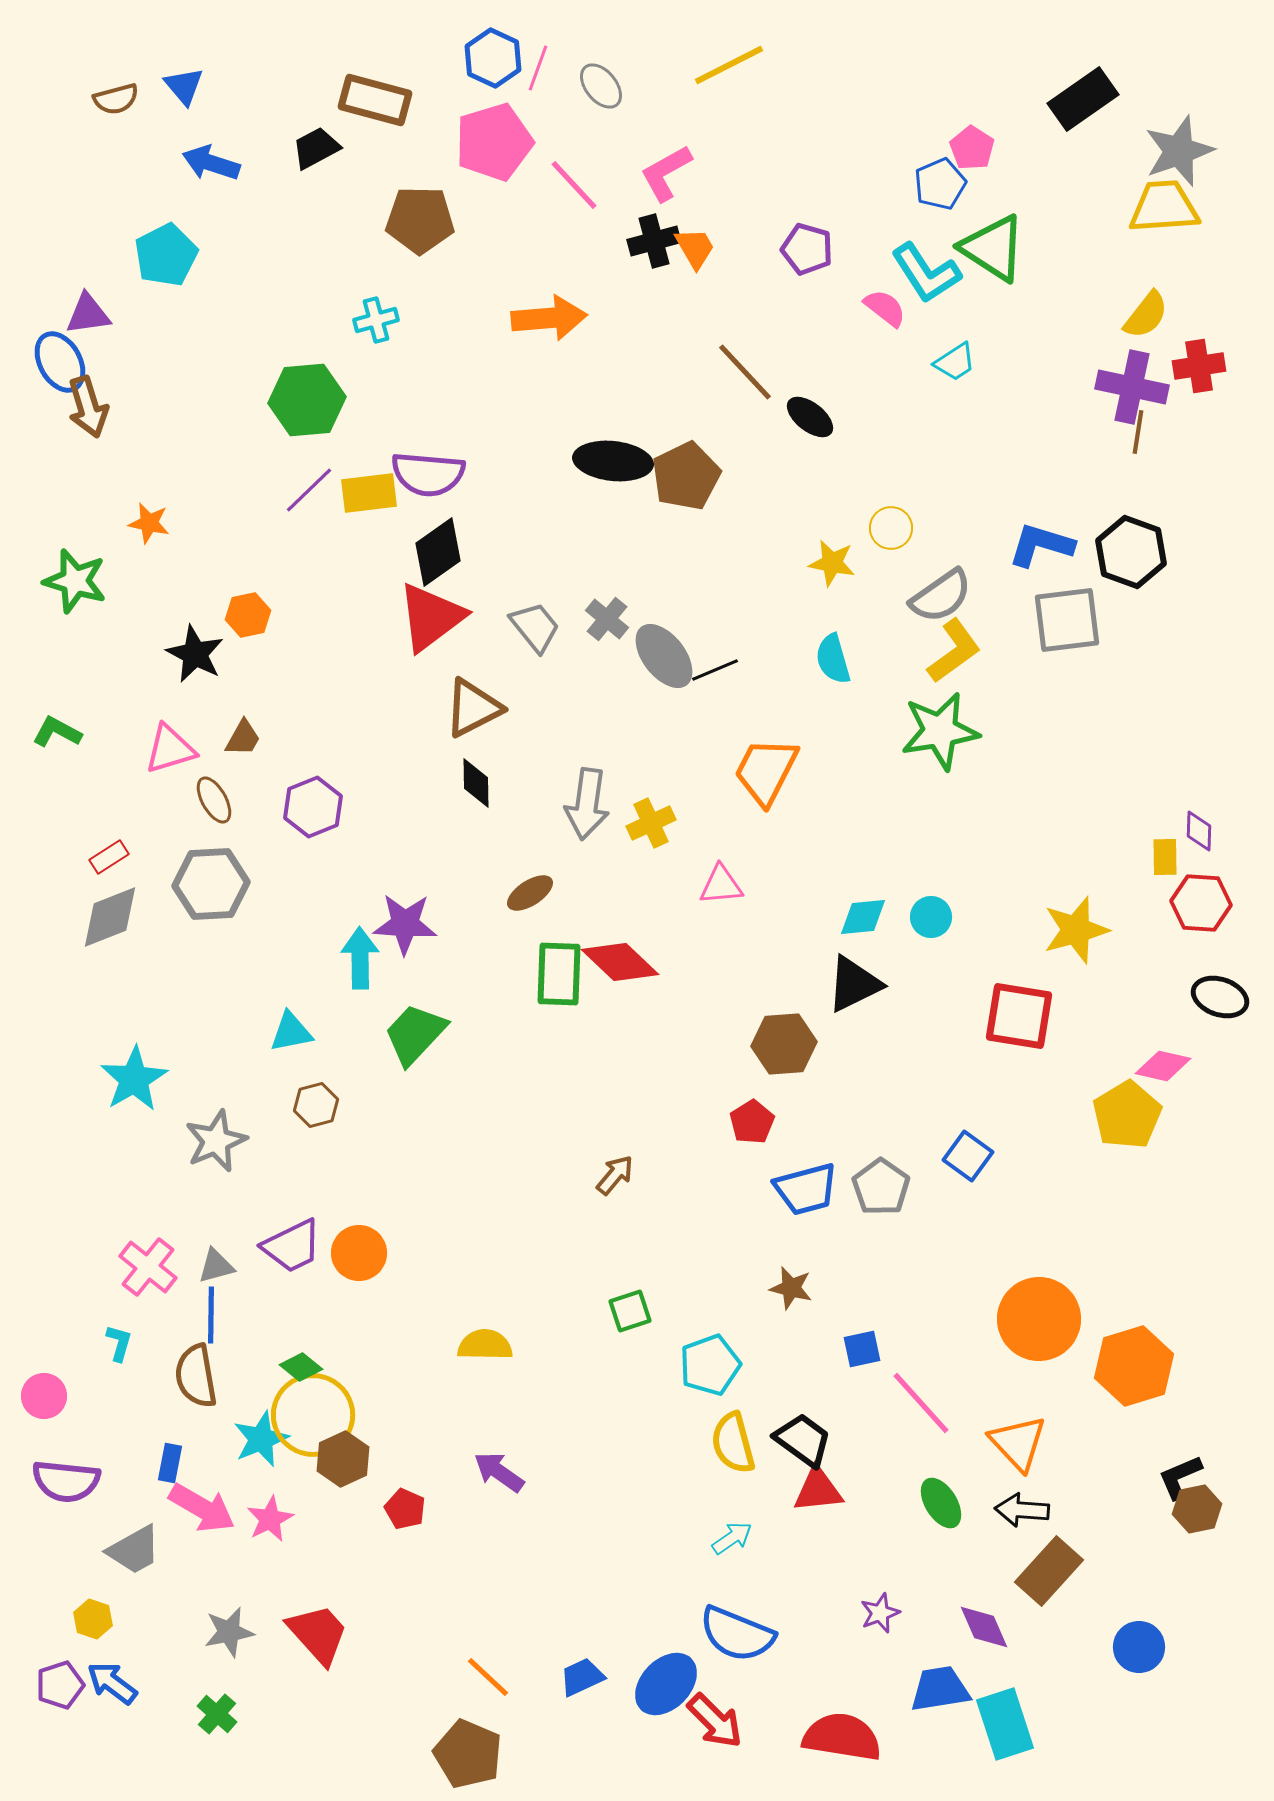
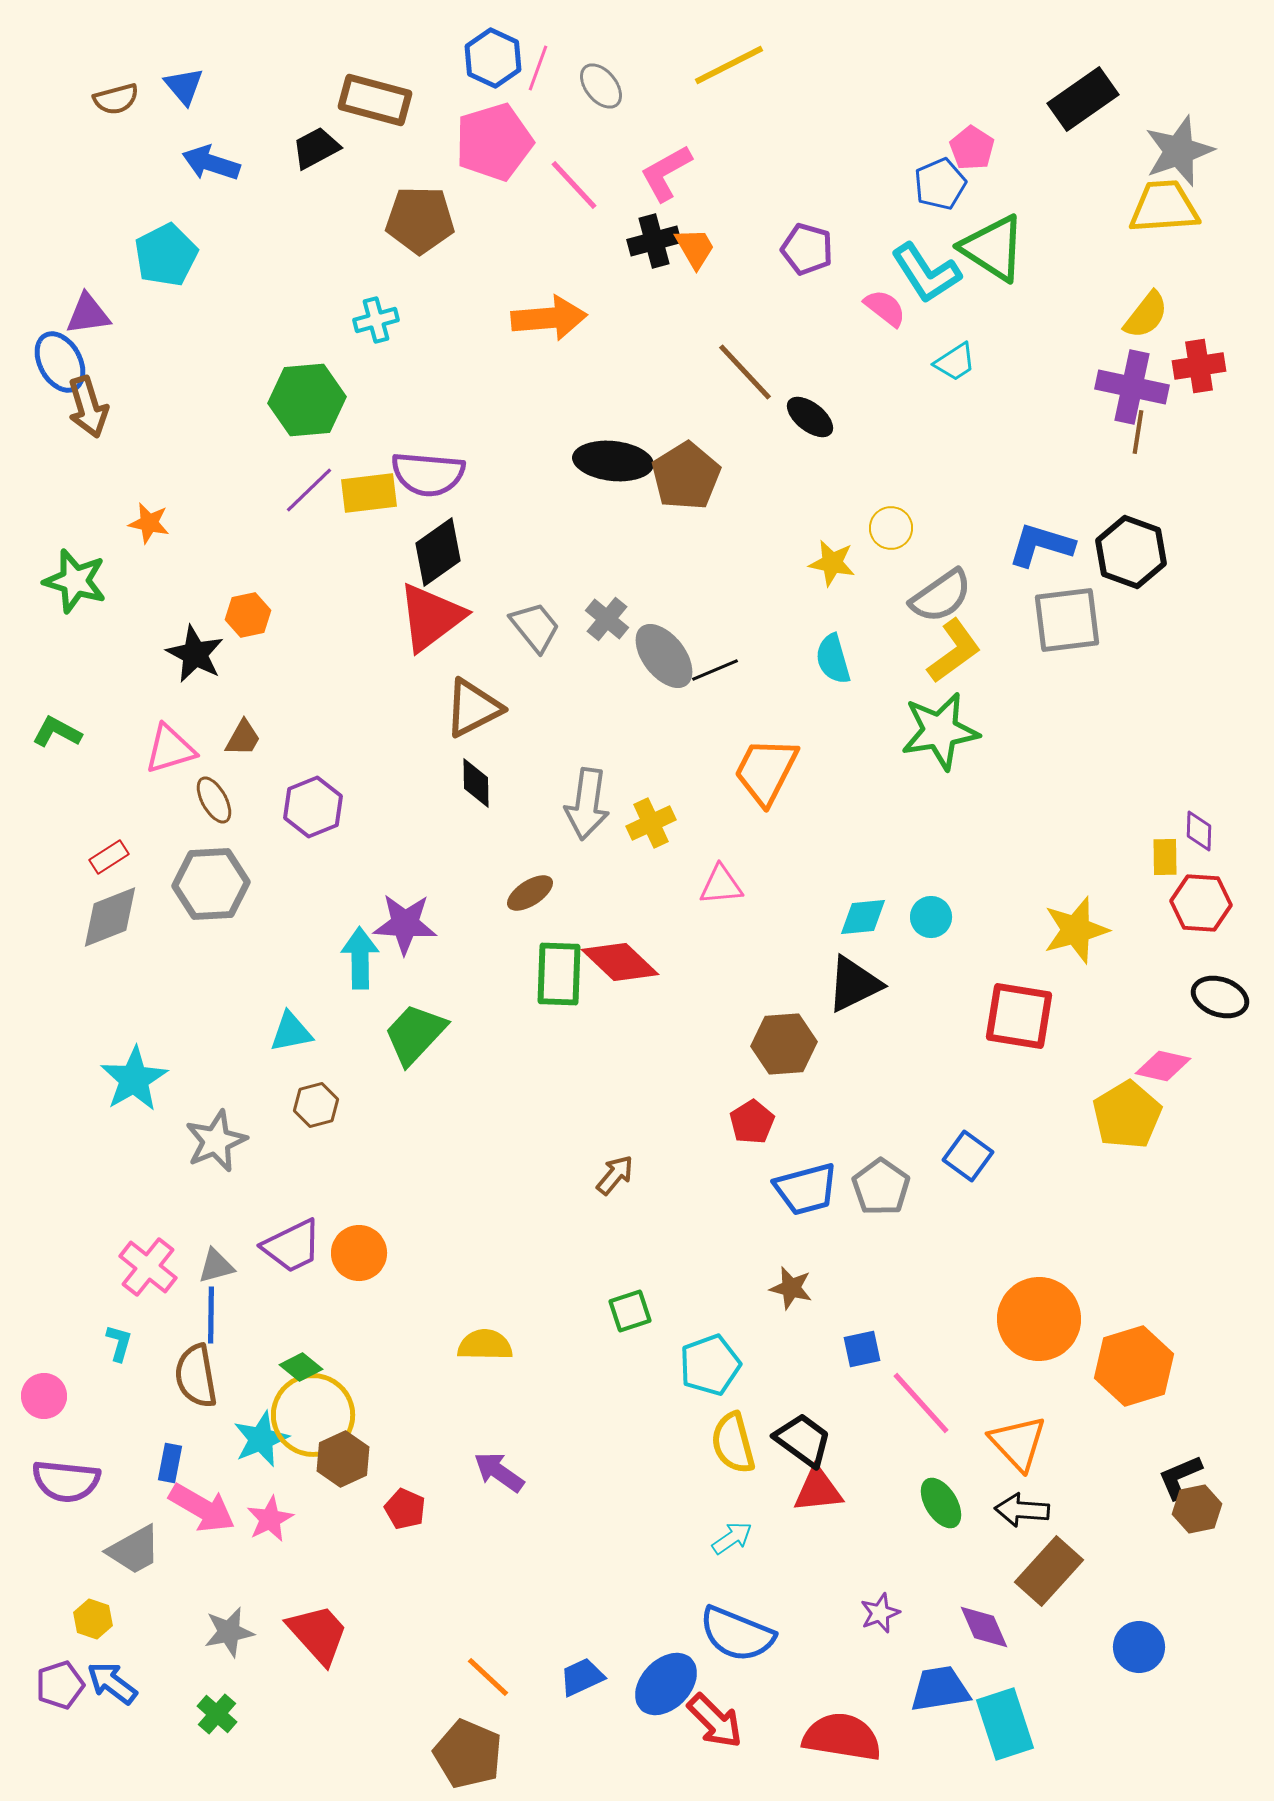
brown pentagon at (686, 476): rotated 6 degrees counterclockwise
